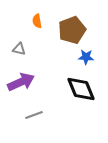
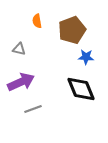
gray line: moved 1 px left, 6 px up
